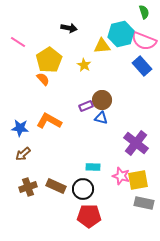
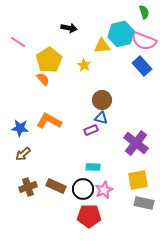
purple rectangle: moved 5 px right, 24 px down
pink star: moved 17 px left, 14 px down; rotated 30 degrees clockwise
